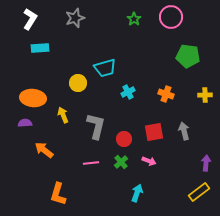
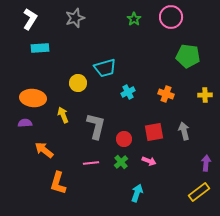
orange L-shape: moved 11 px up
